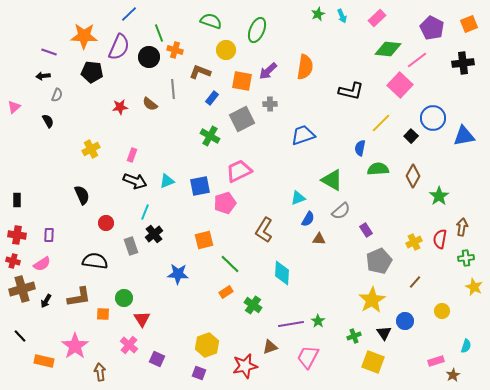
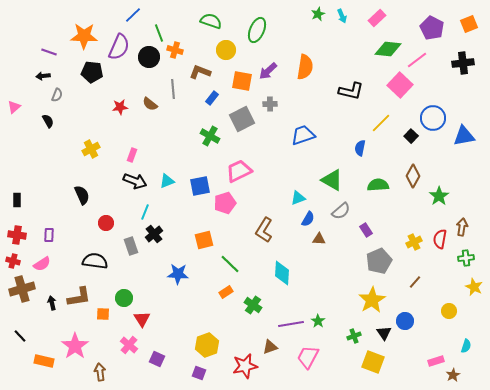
blue line at (129, 14): moved 4 px right, 1 px down
green semicircle at (378, 169): moved 16 px down
black arrow at (46, 301): moved 6 px right, 2 px down; rotated 136 degrees clockwise
yellow circle at (442, 311): moved 7 px right
